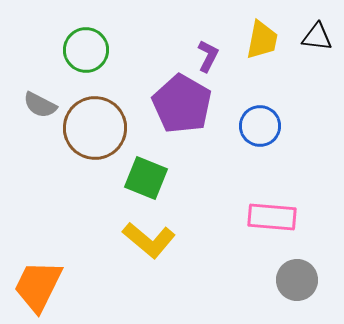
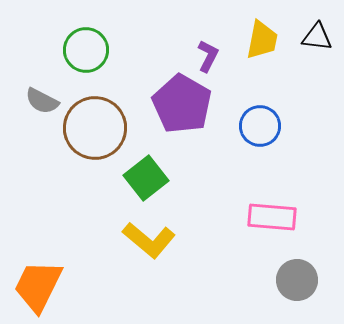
gray semicircle: moved 2 px right, 4 px up
green square: rotated 30 degrees clockwise
